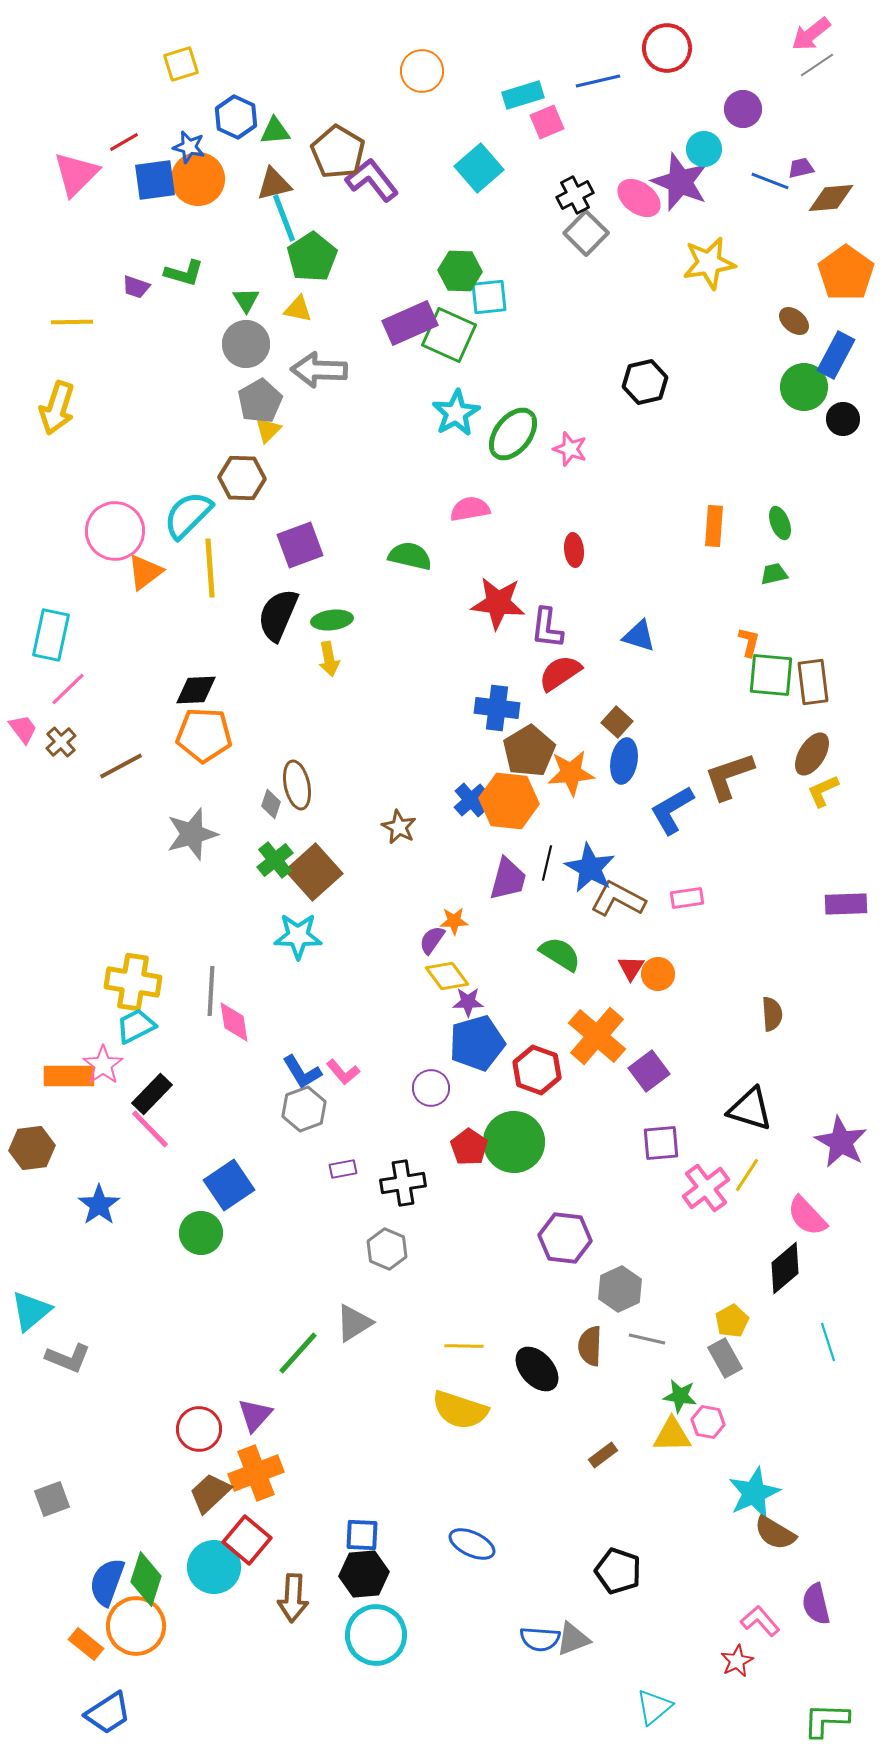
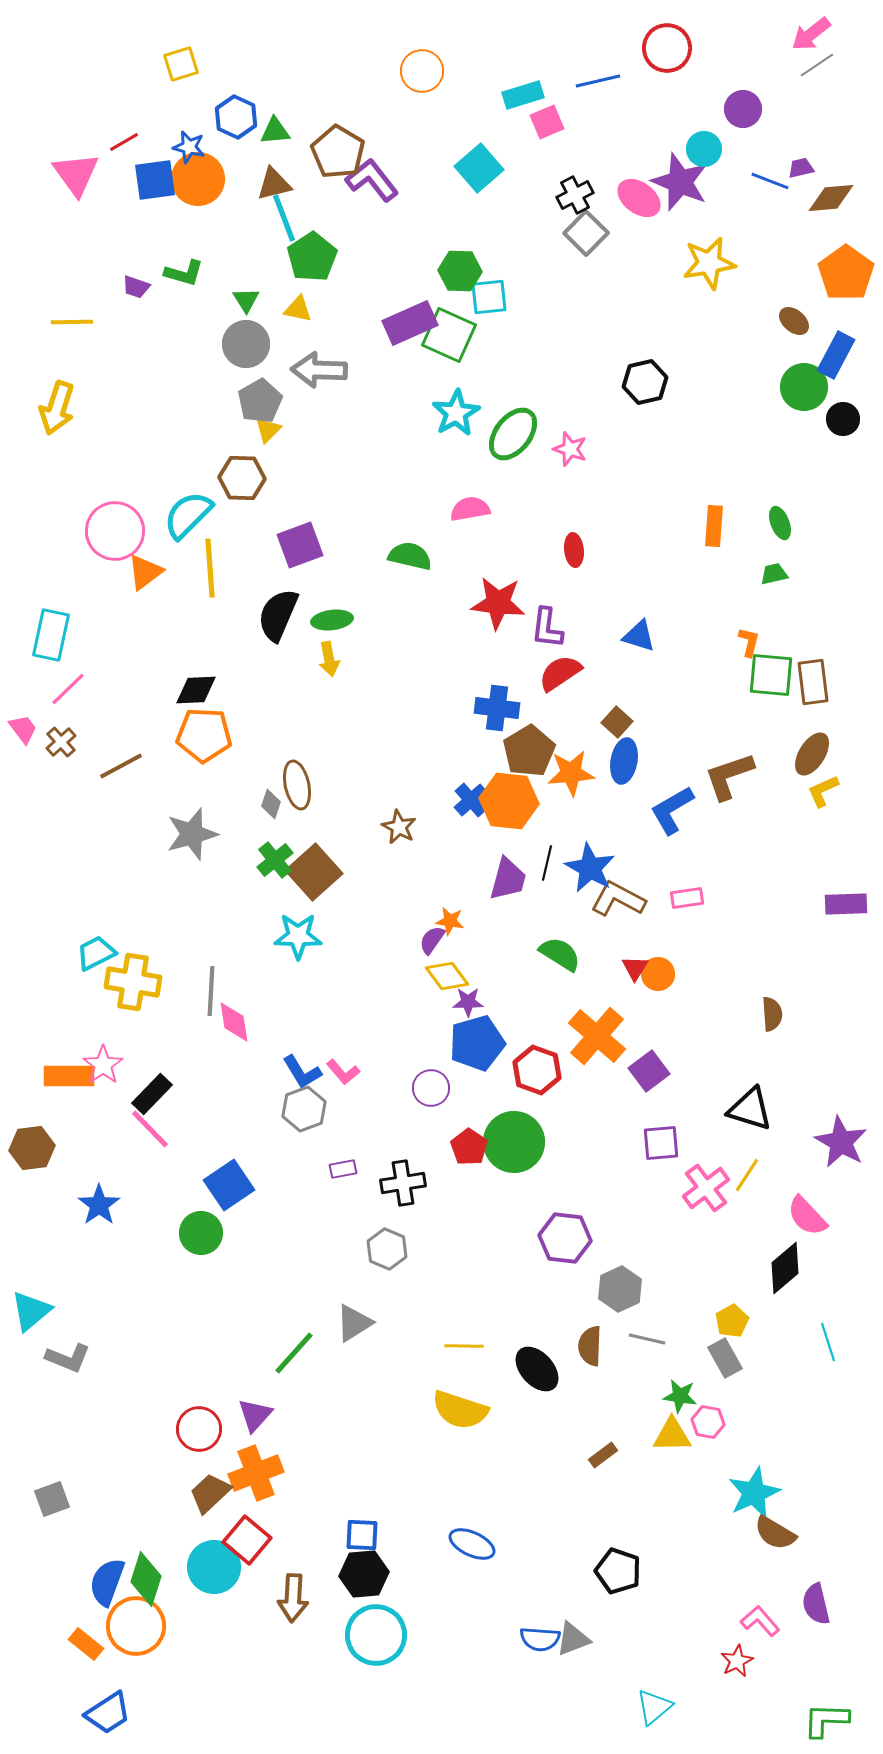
pink triangle at (76, 174): rotated 21 degrees counterclockwise
orange star at (454, 921): moved 4 px left; rotated 12 degrees clockwise
red triangle at (631, 968): moved 4 px right
cyan trapezoid at (136, 1026): moved 40 px left, 73 px up
green line at (298, 1353): moved 4 px left
